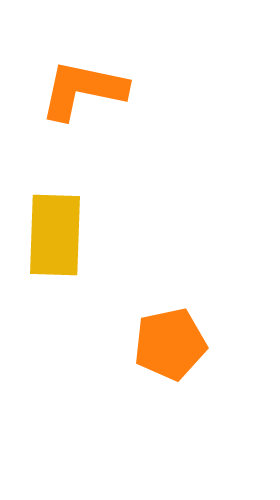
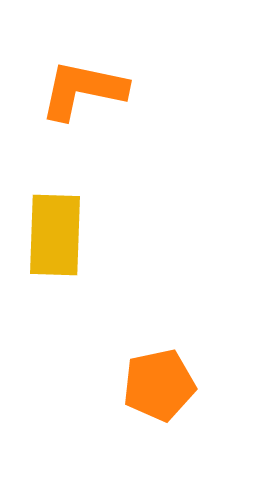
orange pentagon: moved 11 px left, 41 px down
